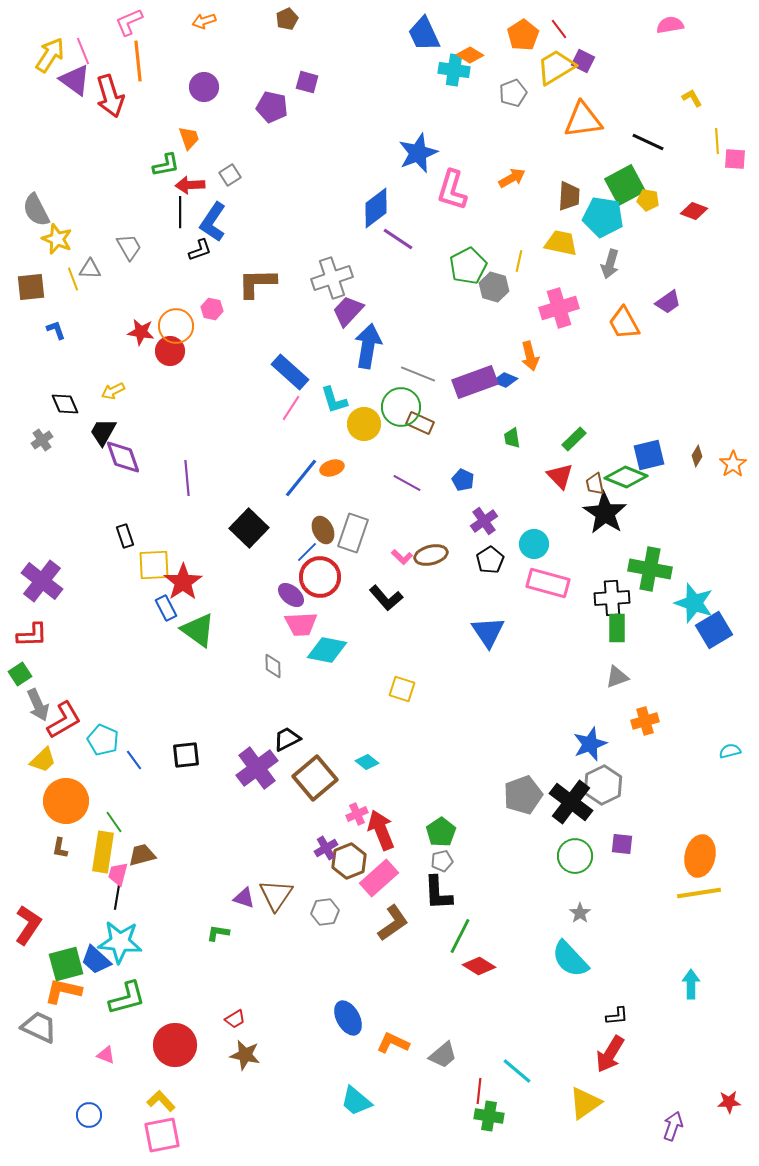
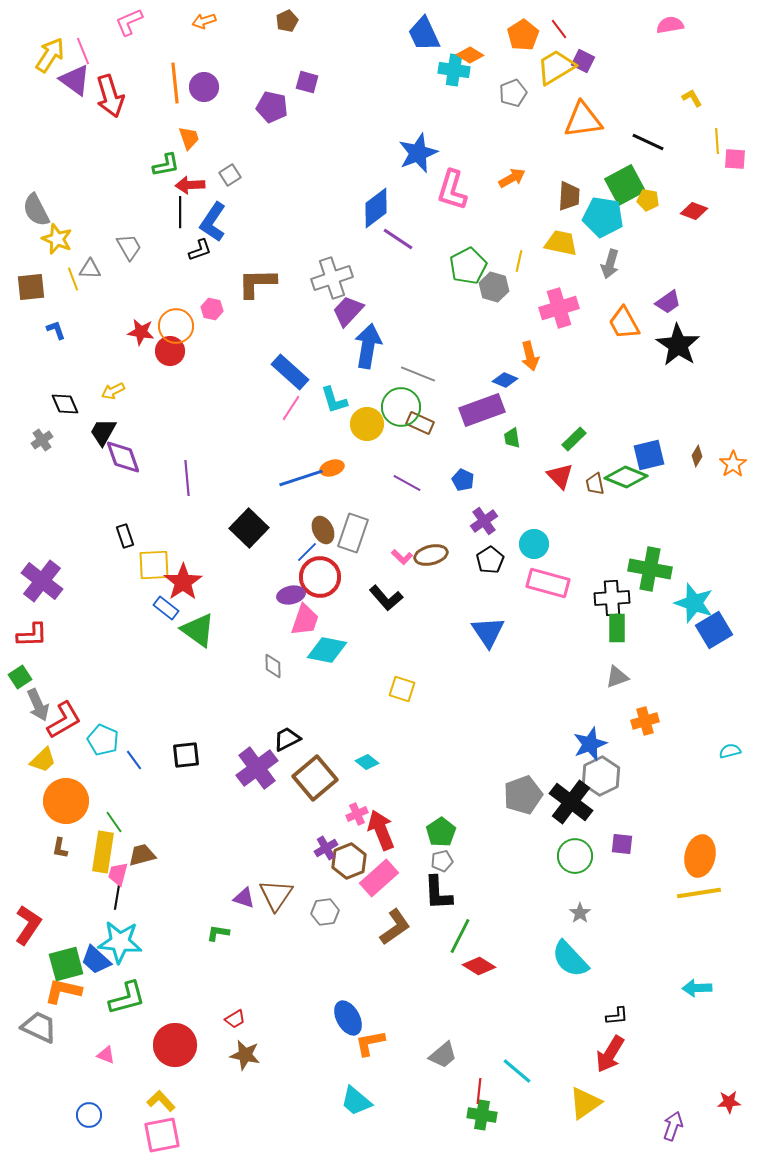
brown pentagon at (287, 19): moved 2 px down
orange line at (138, 61): moved 37 px right, 22 px down
purple rectangle at (475, 382): moved 7 px right, 28 px down
yellow circle at (364, 424): moved 3 px right
blue line at (301, 478): rotated 33 degrees clockwise
black star at (605, 513): moved 73 px right, 168 px up
purple ellipse at (291, 595): rotated 52 degrees counterclockwise
blue rectangle at (166, 608): rotated 25 degrees counterclockwise
pink trapezoid at (301, 624): moved 4 px right, 4 px up; rotated 68 degrees counterclockwise
green square at (20, 674): moved 3 px down
gray hexagon at (603, 785): moved 2 px left, 9 px up
brown L-shape at (393, 923): moved 2 px right, 4 px down
cyan arrow at (691, 984): moved 6 px right, 4 px down; rotated 92 degrees counterclockwise
orange L-shape at (393, 1043): moved 23 px left; rotated 36 degrees counterclockwise
green cross at (489, 1116): moved 7 px left, 1 px up
